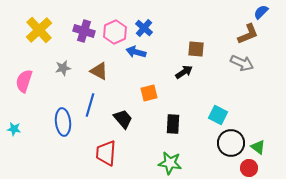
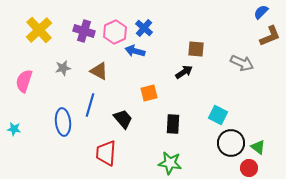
brown L-shape: moved 22 px right, 2 px down
blue arrow: moved 1 px left, 1 px up
